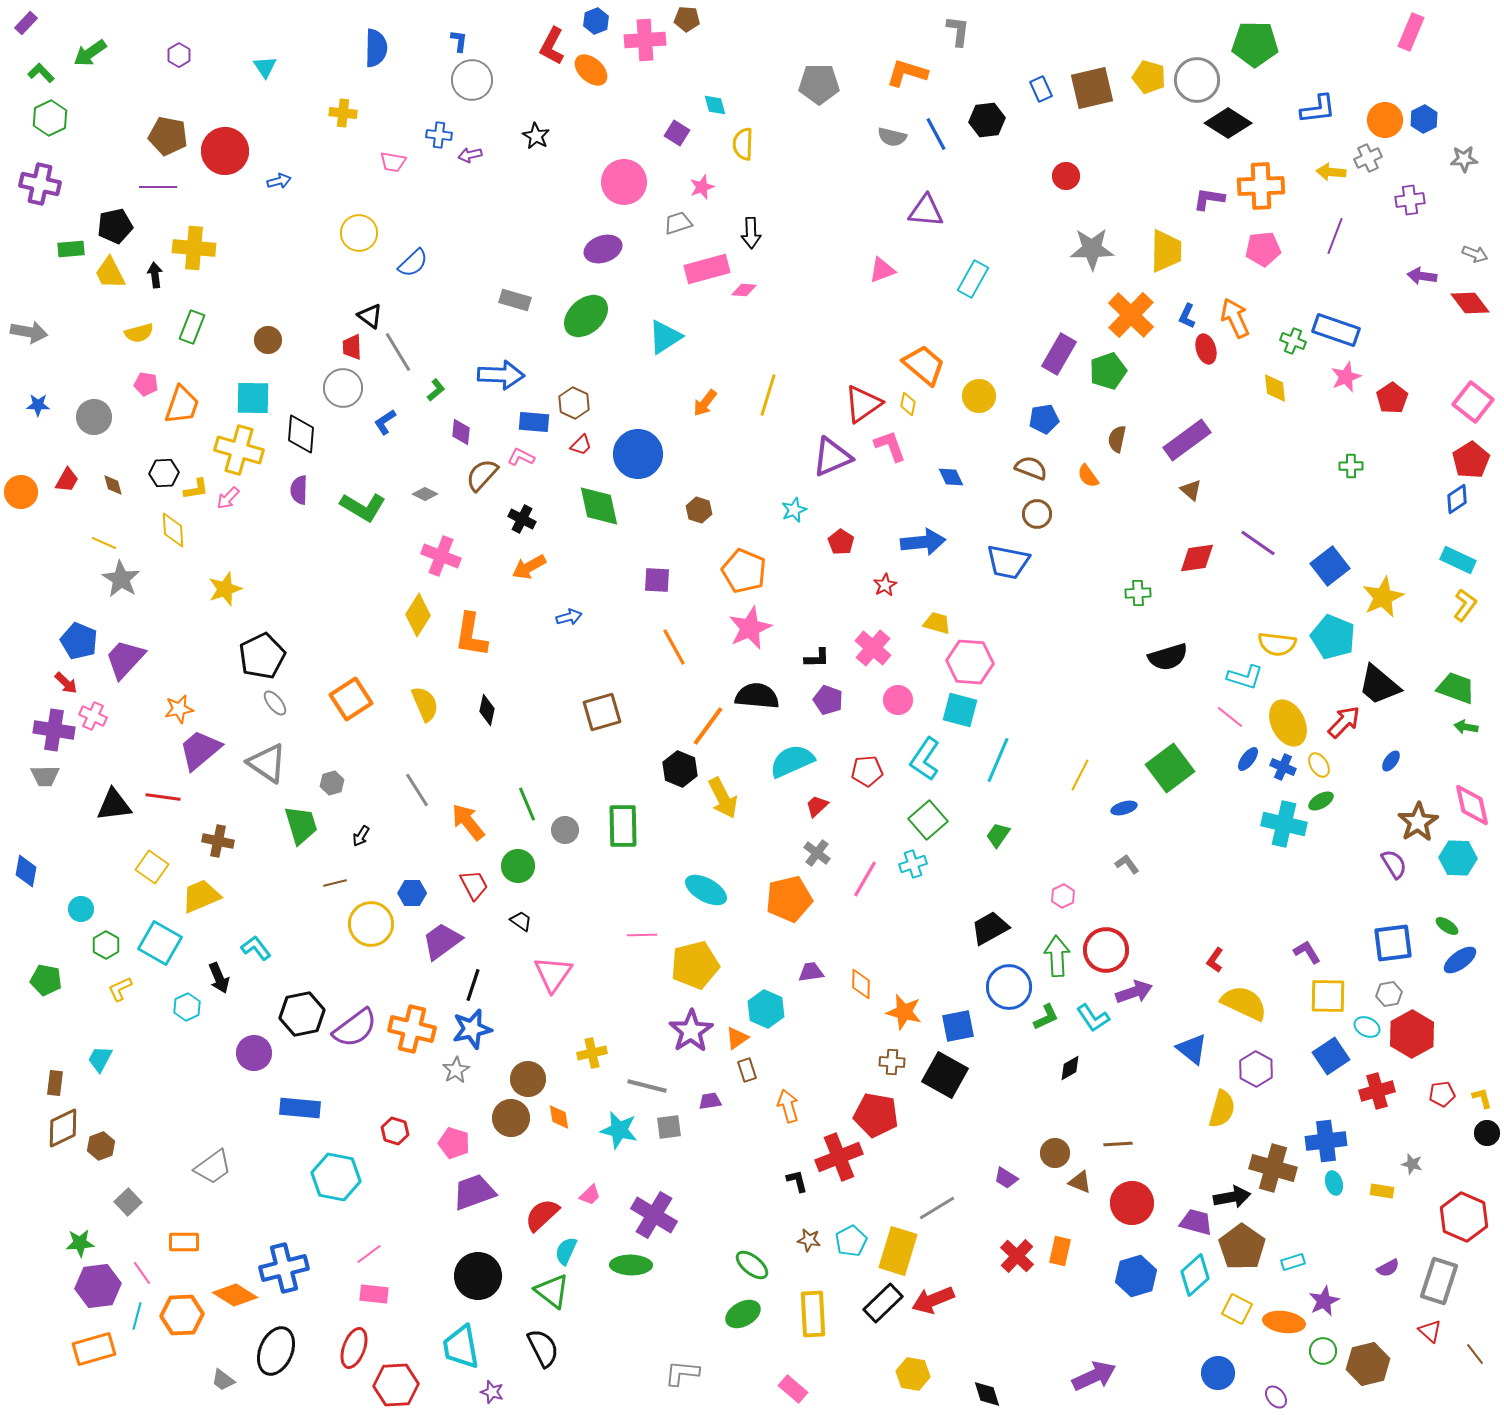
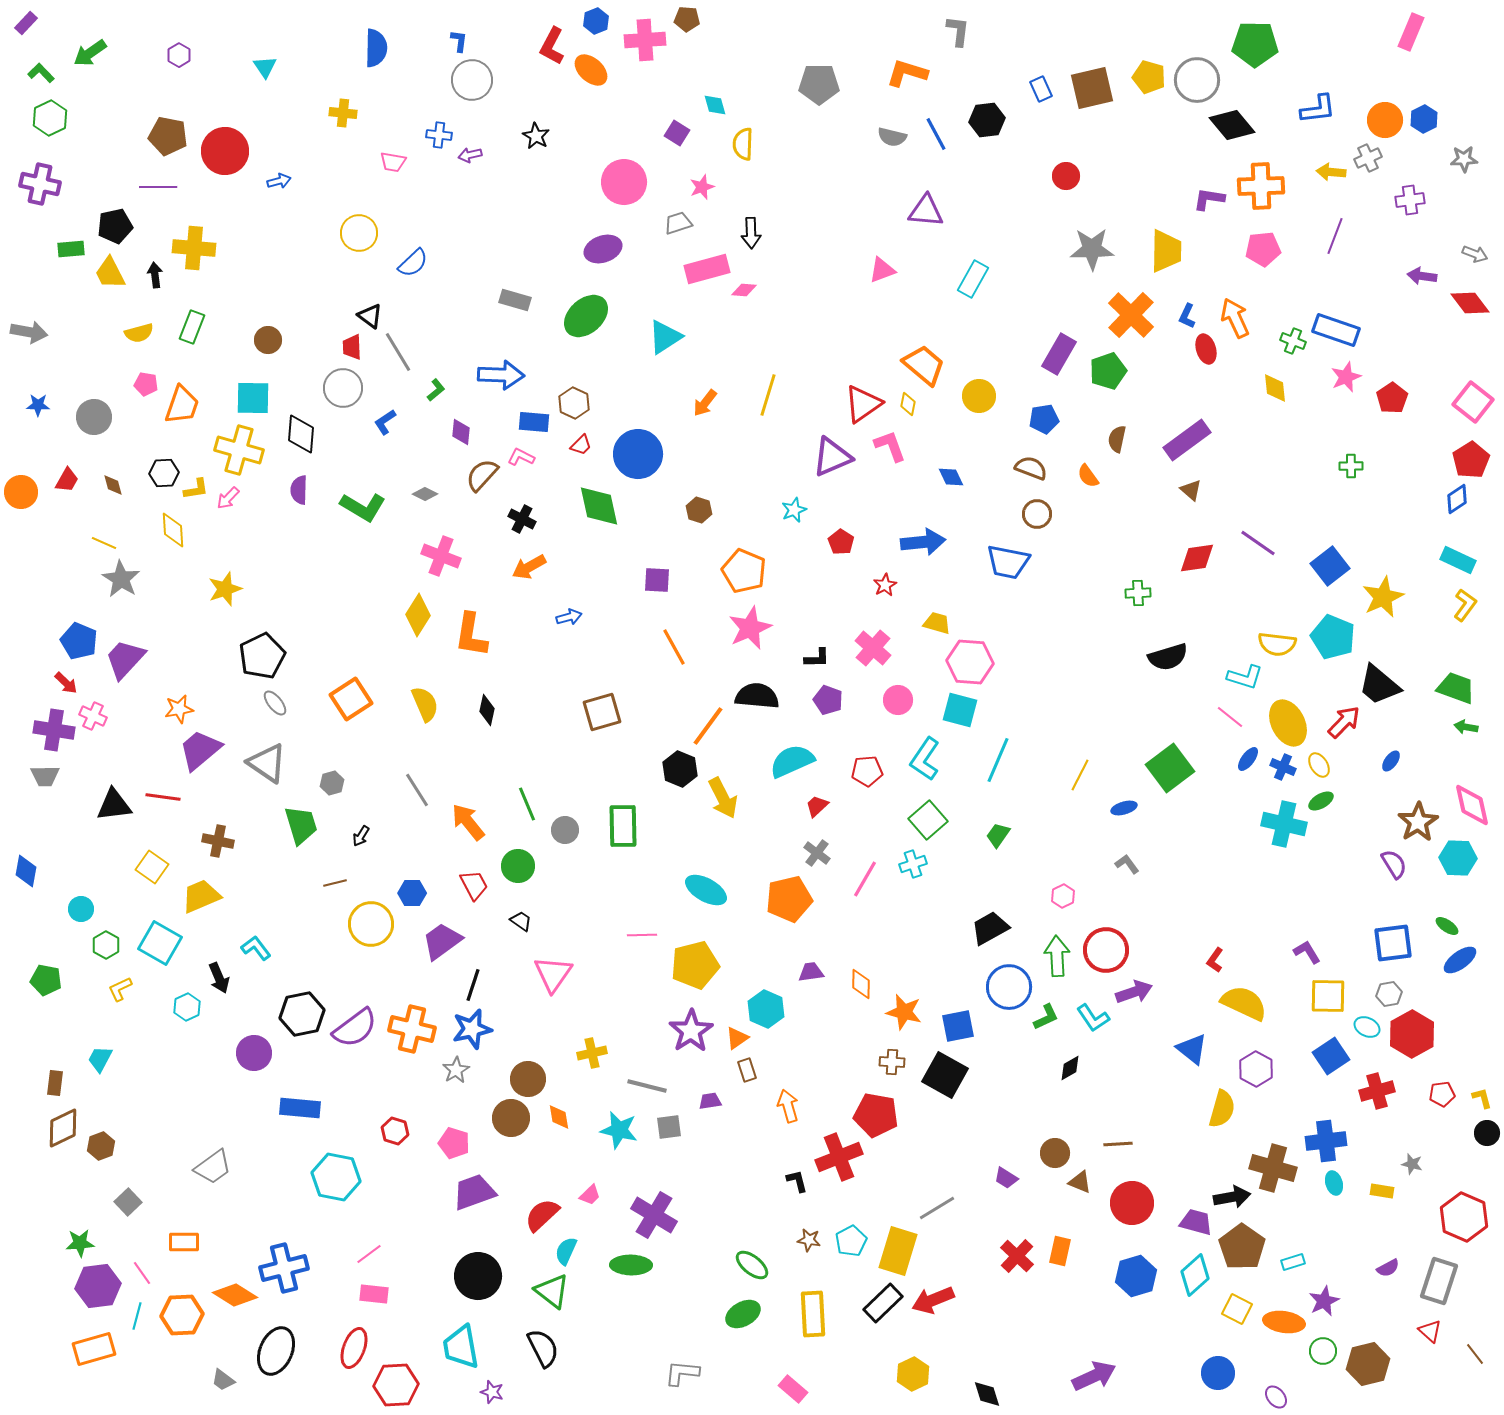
black diamond at (1228, 123): moved 4 px right, 2 px down; rotated 18 degrees clockwise
yellow hexagon at (913, 1374): rotated 24 degrees clockwise
